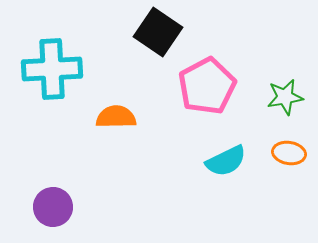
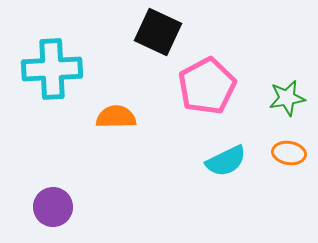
black square: rotated 9 degrees counterclockwise
green star: moved 2 px right, 1 px down
